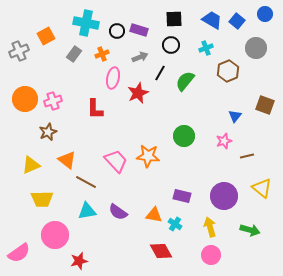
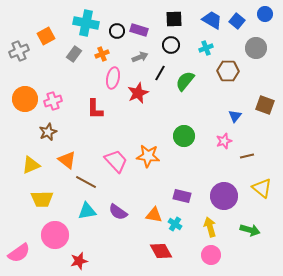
brown hexagon at (228, 71): rotated 25 degrees clockwise
